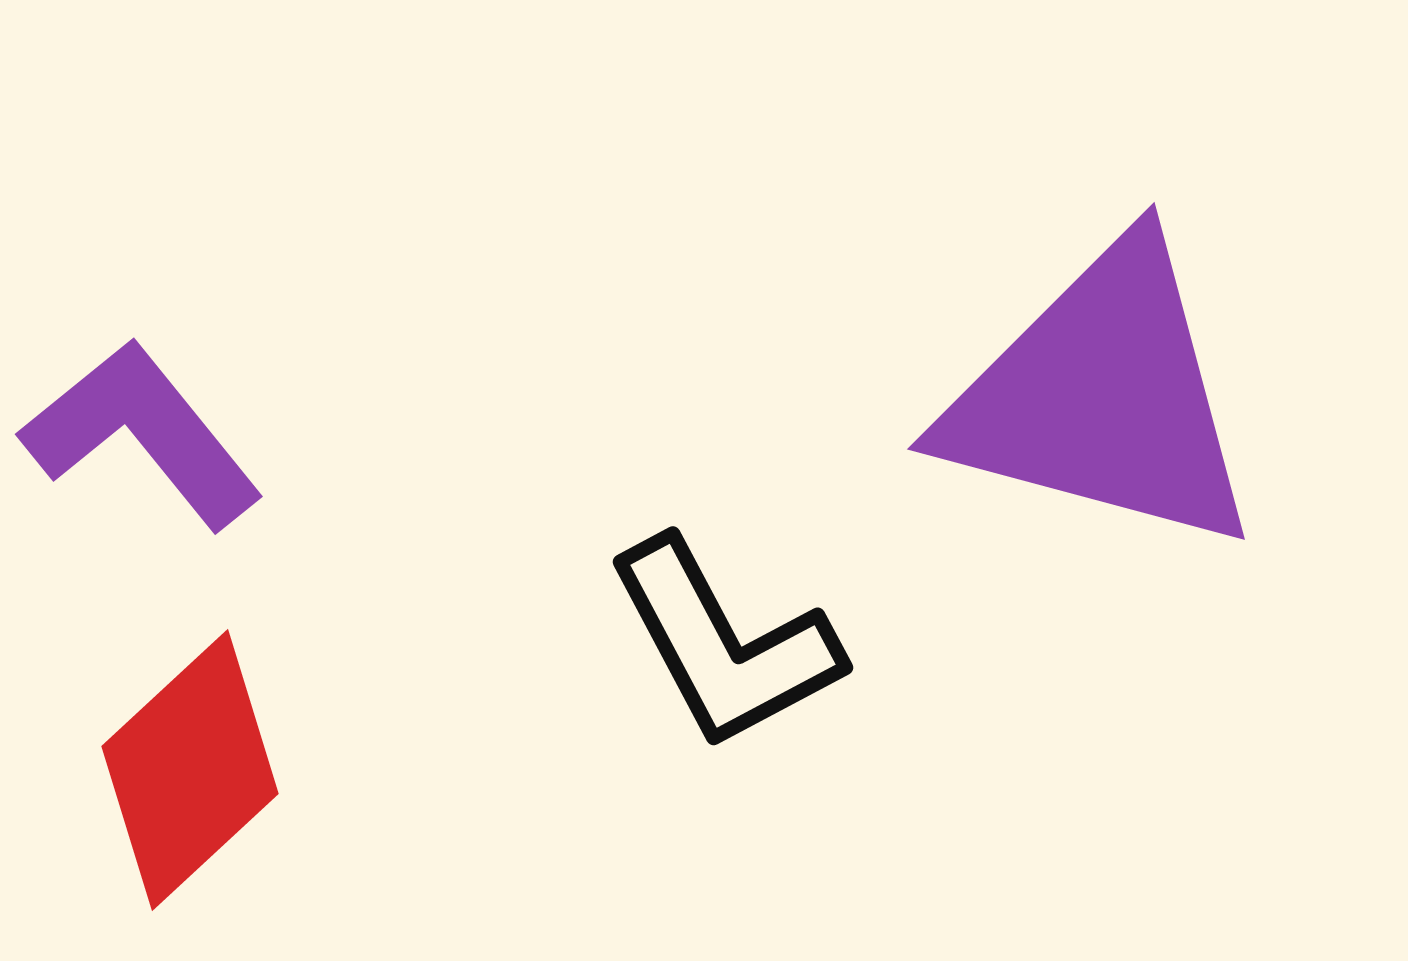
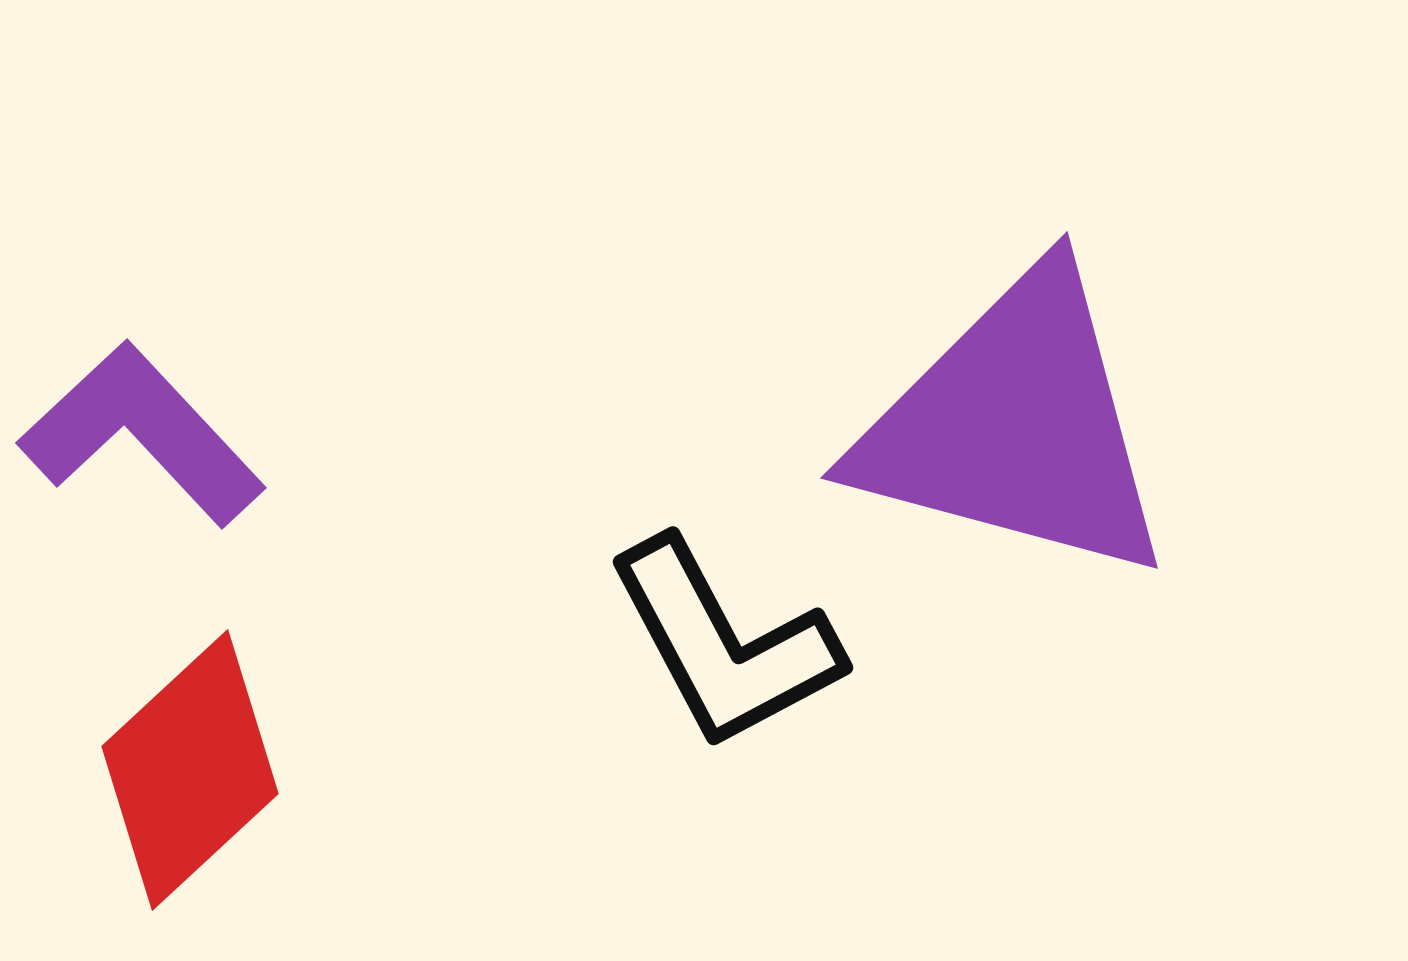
purple triangle: moved 87 px left, 29 px down
purple L-shape: rotated 4 degrees counterclockwise
